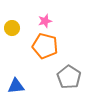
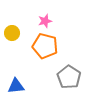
yellow circle: moved 5 px down
